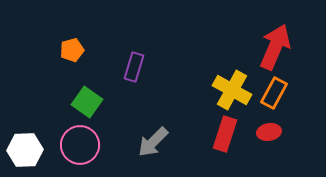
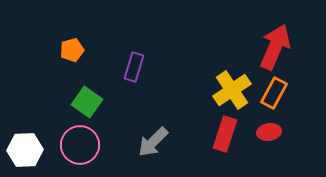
yellow cross: rotated 27 degrees clockwise
